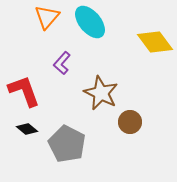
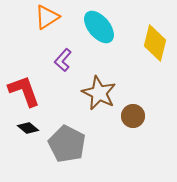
orange triangle: rotated 16 degrees clockwise
cyan ellipse: moved 9 px right, 5 px down
yellow diamond: moved 1 px down; rotated 51 degrees clockwise
purple L-shape: moved 1 px right, 3 px up
brown star: moved 2 px left
brown circle: moved 3 px right, 6 px up
black diamond: moved 1 px right, 1 px up
